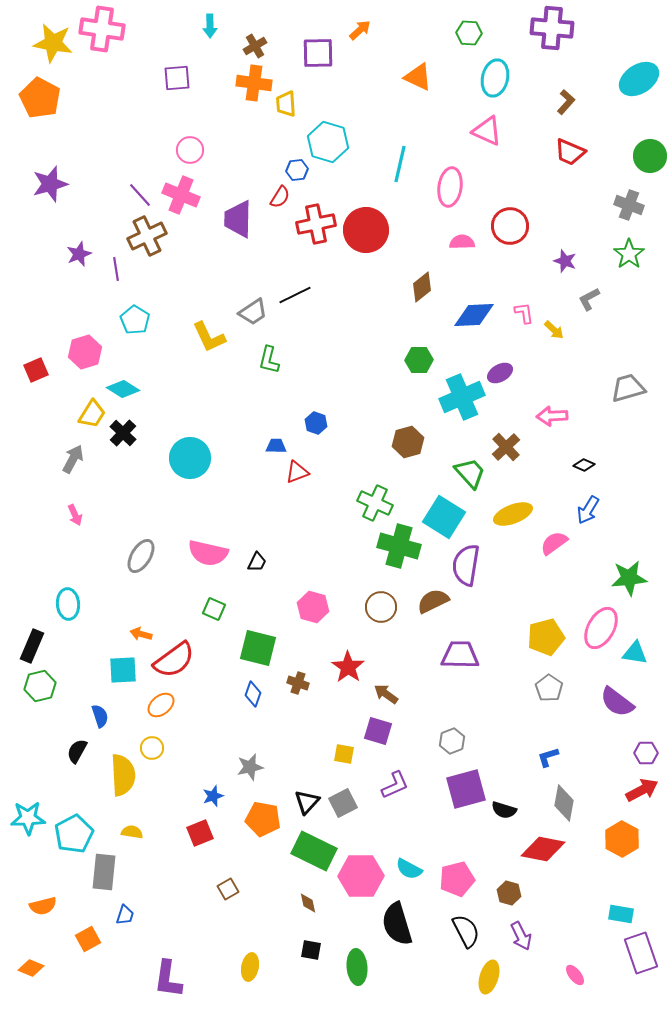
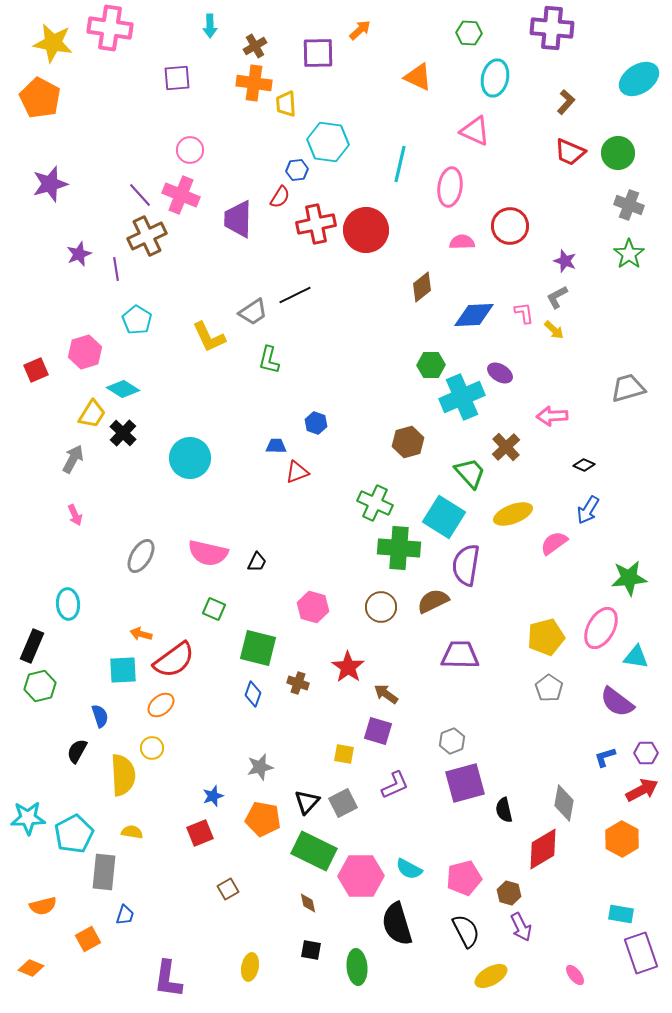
pink cross at (102, 29): moved 8 px right, 1 px up
pink triangle at (487, 131): moved 12 px left
cyan hexagon at (328, 142): rotated 9 degrees counterclockwise
green circle at (650, 156): moved 32 px left, 3 px up
gray L-shape at (589, 299): moved 32 px left, 2 px up
cyan pentagon at (135, 320): moved 2 px right
green hexagon at (419, 360): moved 12 px right, 5 px down
purple ellipse at (500, 373): rotated 60 degrees clockwise
green cross at (399, 546): moved 2 px down; rotated 12 degrees counterclockwise
cyan triangle at (635, 653): moved 1 px right, 4 px down
blue L-shape at (548, 757): moved 57 px right
gray star at (250, 767): moved 10 px right
purple square at (466, 789): moved 1 px left, 6 px up
black semicircle at (504, 810): rotated 60 degrees clockwise
red diamond at (543, 849): rotated 42 degrees counterclockwise
pink pentagon at (457, 879): moved 7 px right, 1 px up
purple arrow at (521, 936): moved 9 px up
yellow ellipse at (489, 977): moved 2 px right, 1 px up; rotated 44 degrees clockwise
